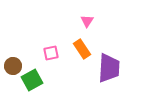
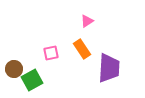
pink triangle: rotated 24 degrees clockwise
brown circle: moved 1 px right, 3 px down
